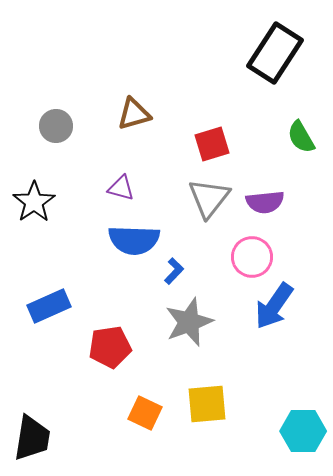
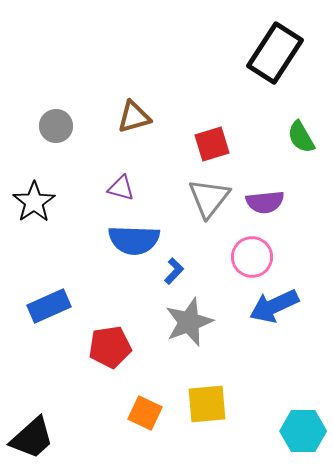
brown triangle: moved 3 px down
blue arrow: rotated 30 degrees clockwise
black trapezoid: rotated 39 degrees clockwise
